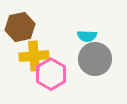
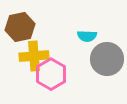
gray circle: moved 12 px right
